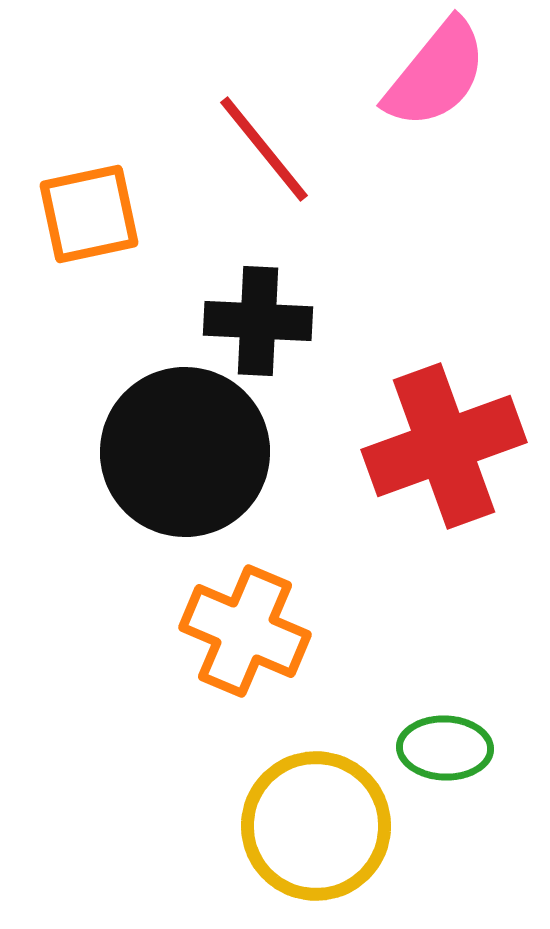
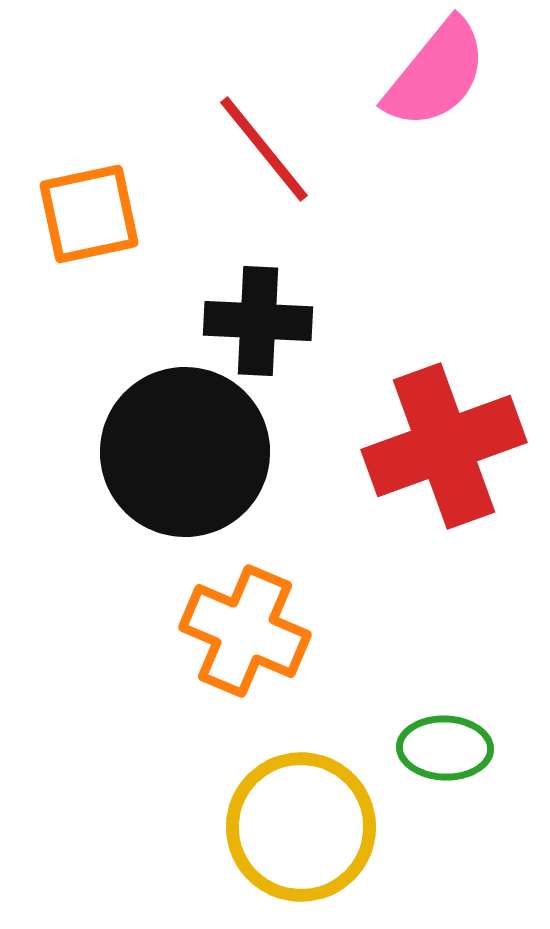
yellow circle: moved 15 px left, 1 px down
